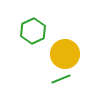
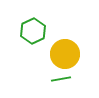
green line: rotated 12 degrees clockwise
